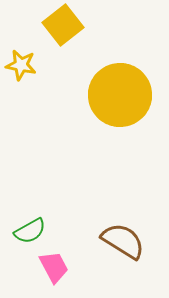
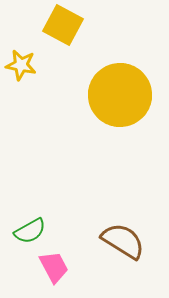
yellow square: rotated 24 degrees counterclockwise
